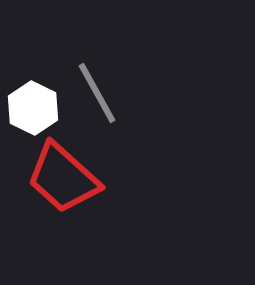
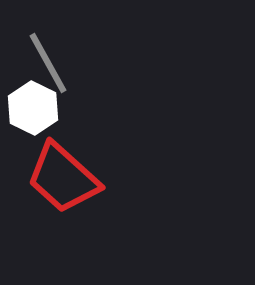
gray line: moved 49 px left, 30 px up
